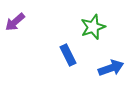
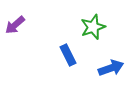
purple arrow: moved 3 px down
